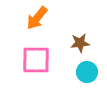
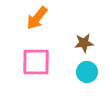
brown star: moved 4 px right
pink square: moved 2 px down
